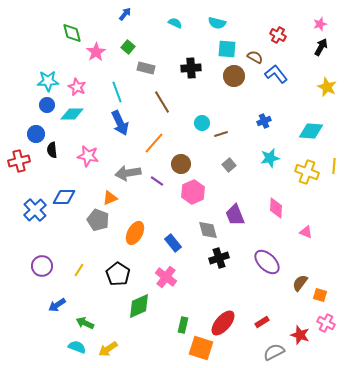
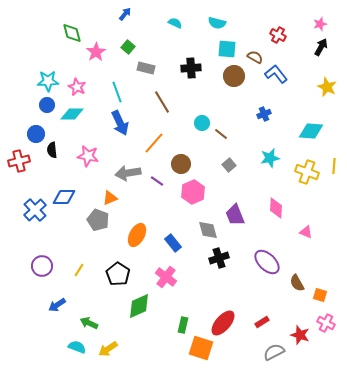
blue cross at (264, 121): moved 7 px up
brown line at (221, 134): rotated 56 degrees clockwise
orange ellipse at (135, 233): moved 2 px right, 2 px down
brown semicircle at (300, 283): moved 3 px left; rotated 66 degrees counterclockwise
green arrow at (85, 323): moved 4 px right
